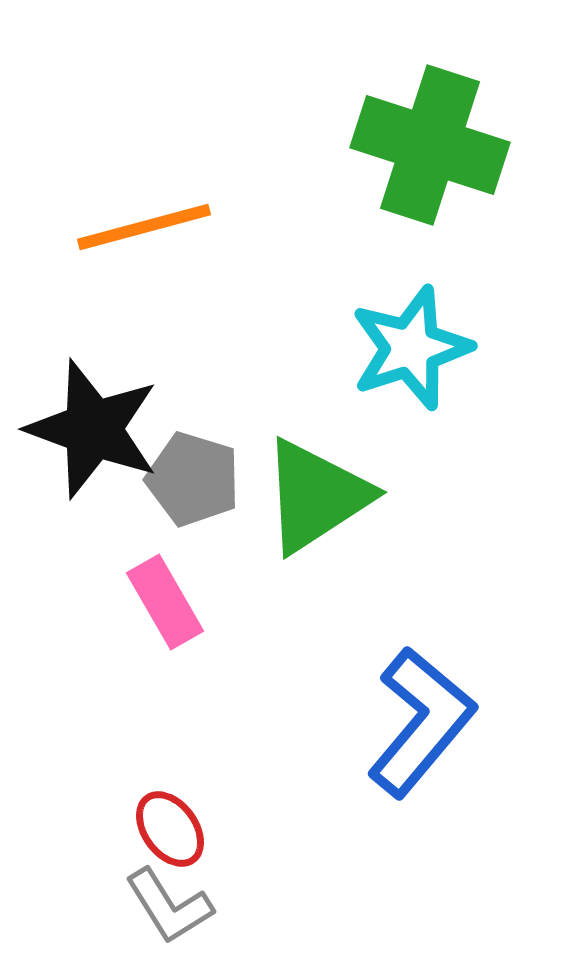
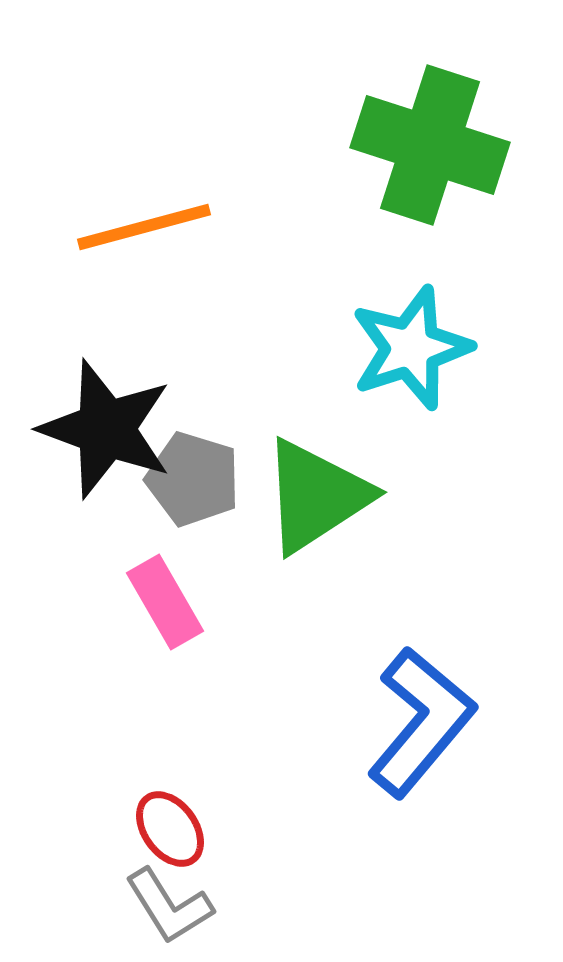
black star: moved 13 px right
